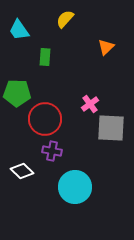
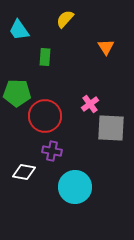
orange triangle: rotated 18 degrees counterclockwise
red circle: moved 3 px up
white diamond: moved 2 px right, 1 px down; rotated 35 degrees counterclockwise
